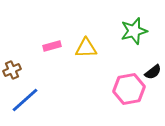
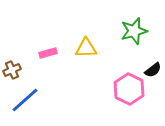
pink rectangle: moved 4 px left, 7 px down
black semicircle: moved 2 px up
pink hexagon: rotated 24 degrees counterclockwise
